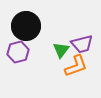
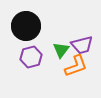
purple trapezoid: moved 1 px down
purple hexagon: moved 13 px right, 5 px down
